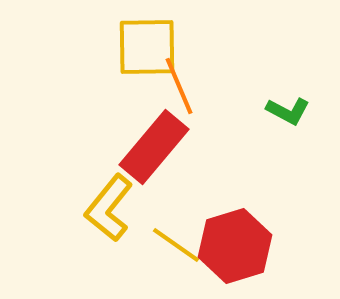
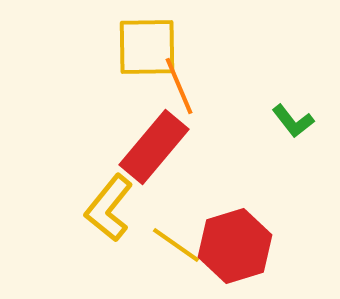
green L-shape: moved 5 px right, 10 px down; rotated 24 degrees clockwise
